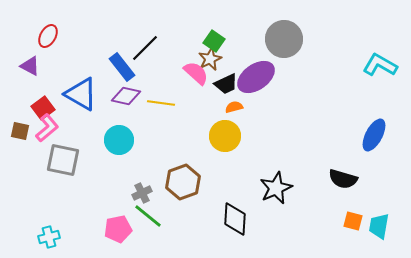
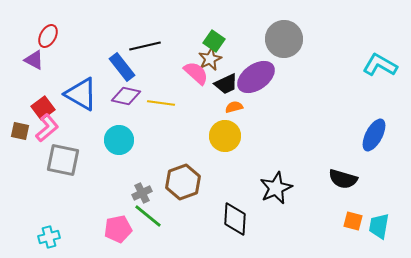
black line: moved 2 px up; rotated 32 degrees clockwise
purple triangle: moved 4 px right, 6 px up
